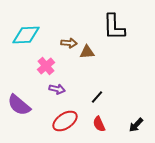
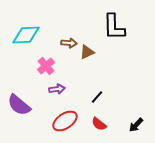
brown triangle: rotated 21 degrees counterclockwise
purple arrow: rotated 21 degrees counterclockwise
red semicircle: rotated 28 degrees counterclockwise
